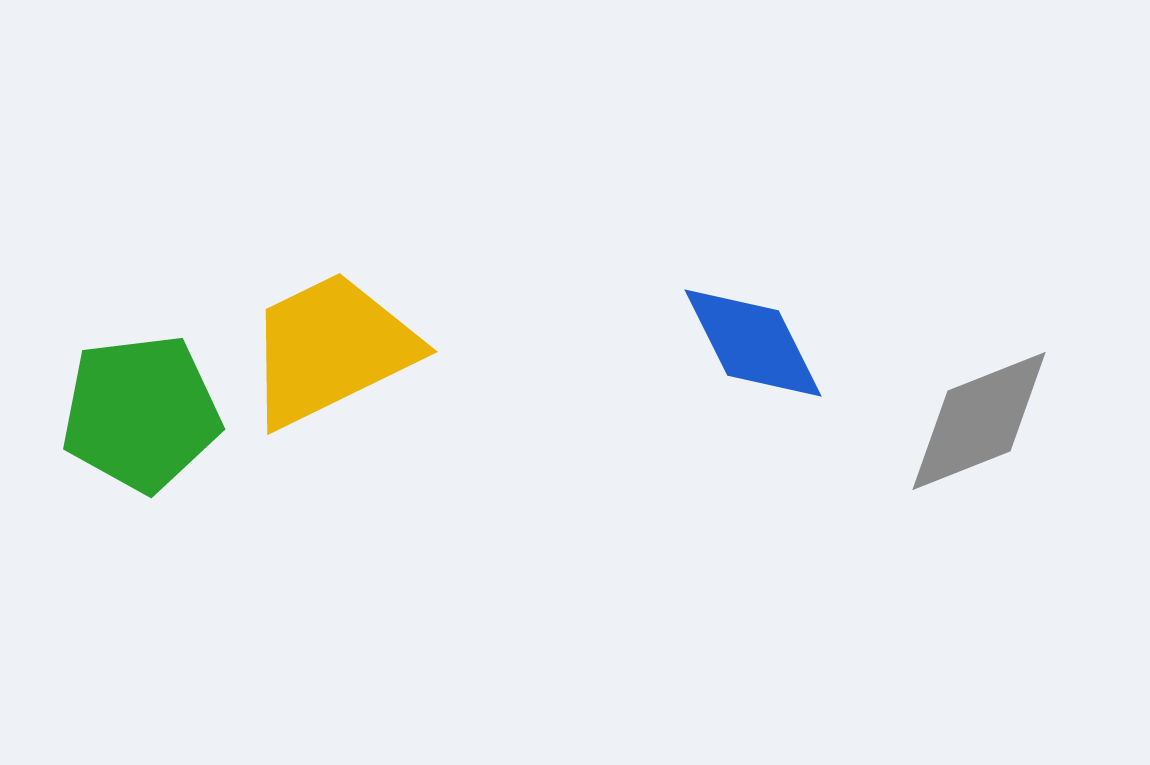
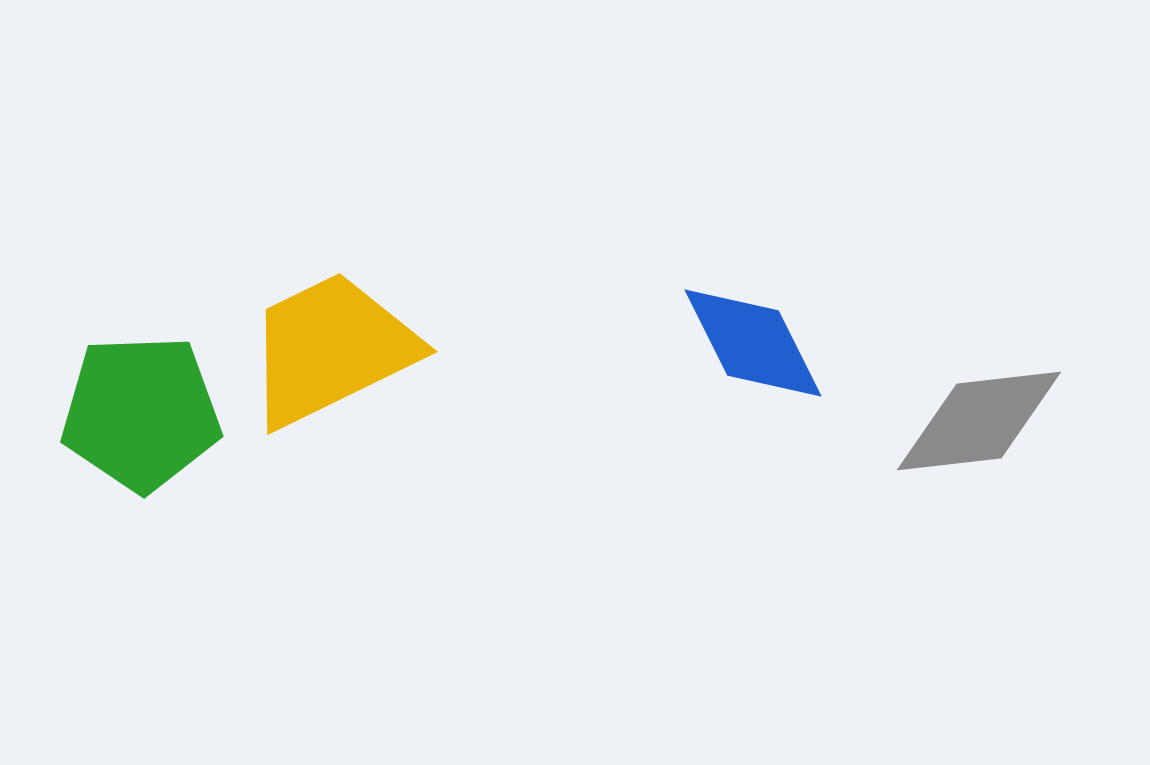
green pentagon: rotated 5 degrees clockwise
gray diamond: rotated 15 degrees clockwise
